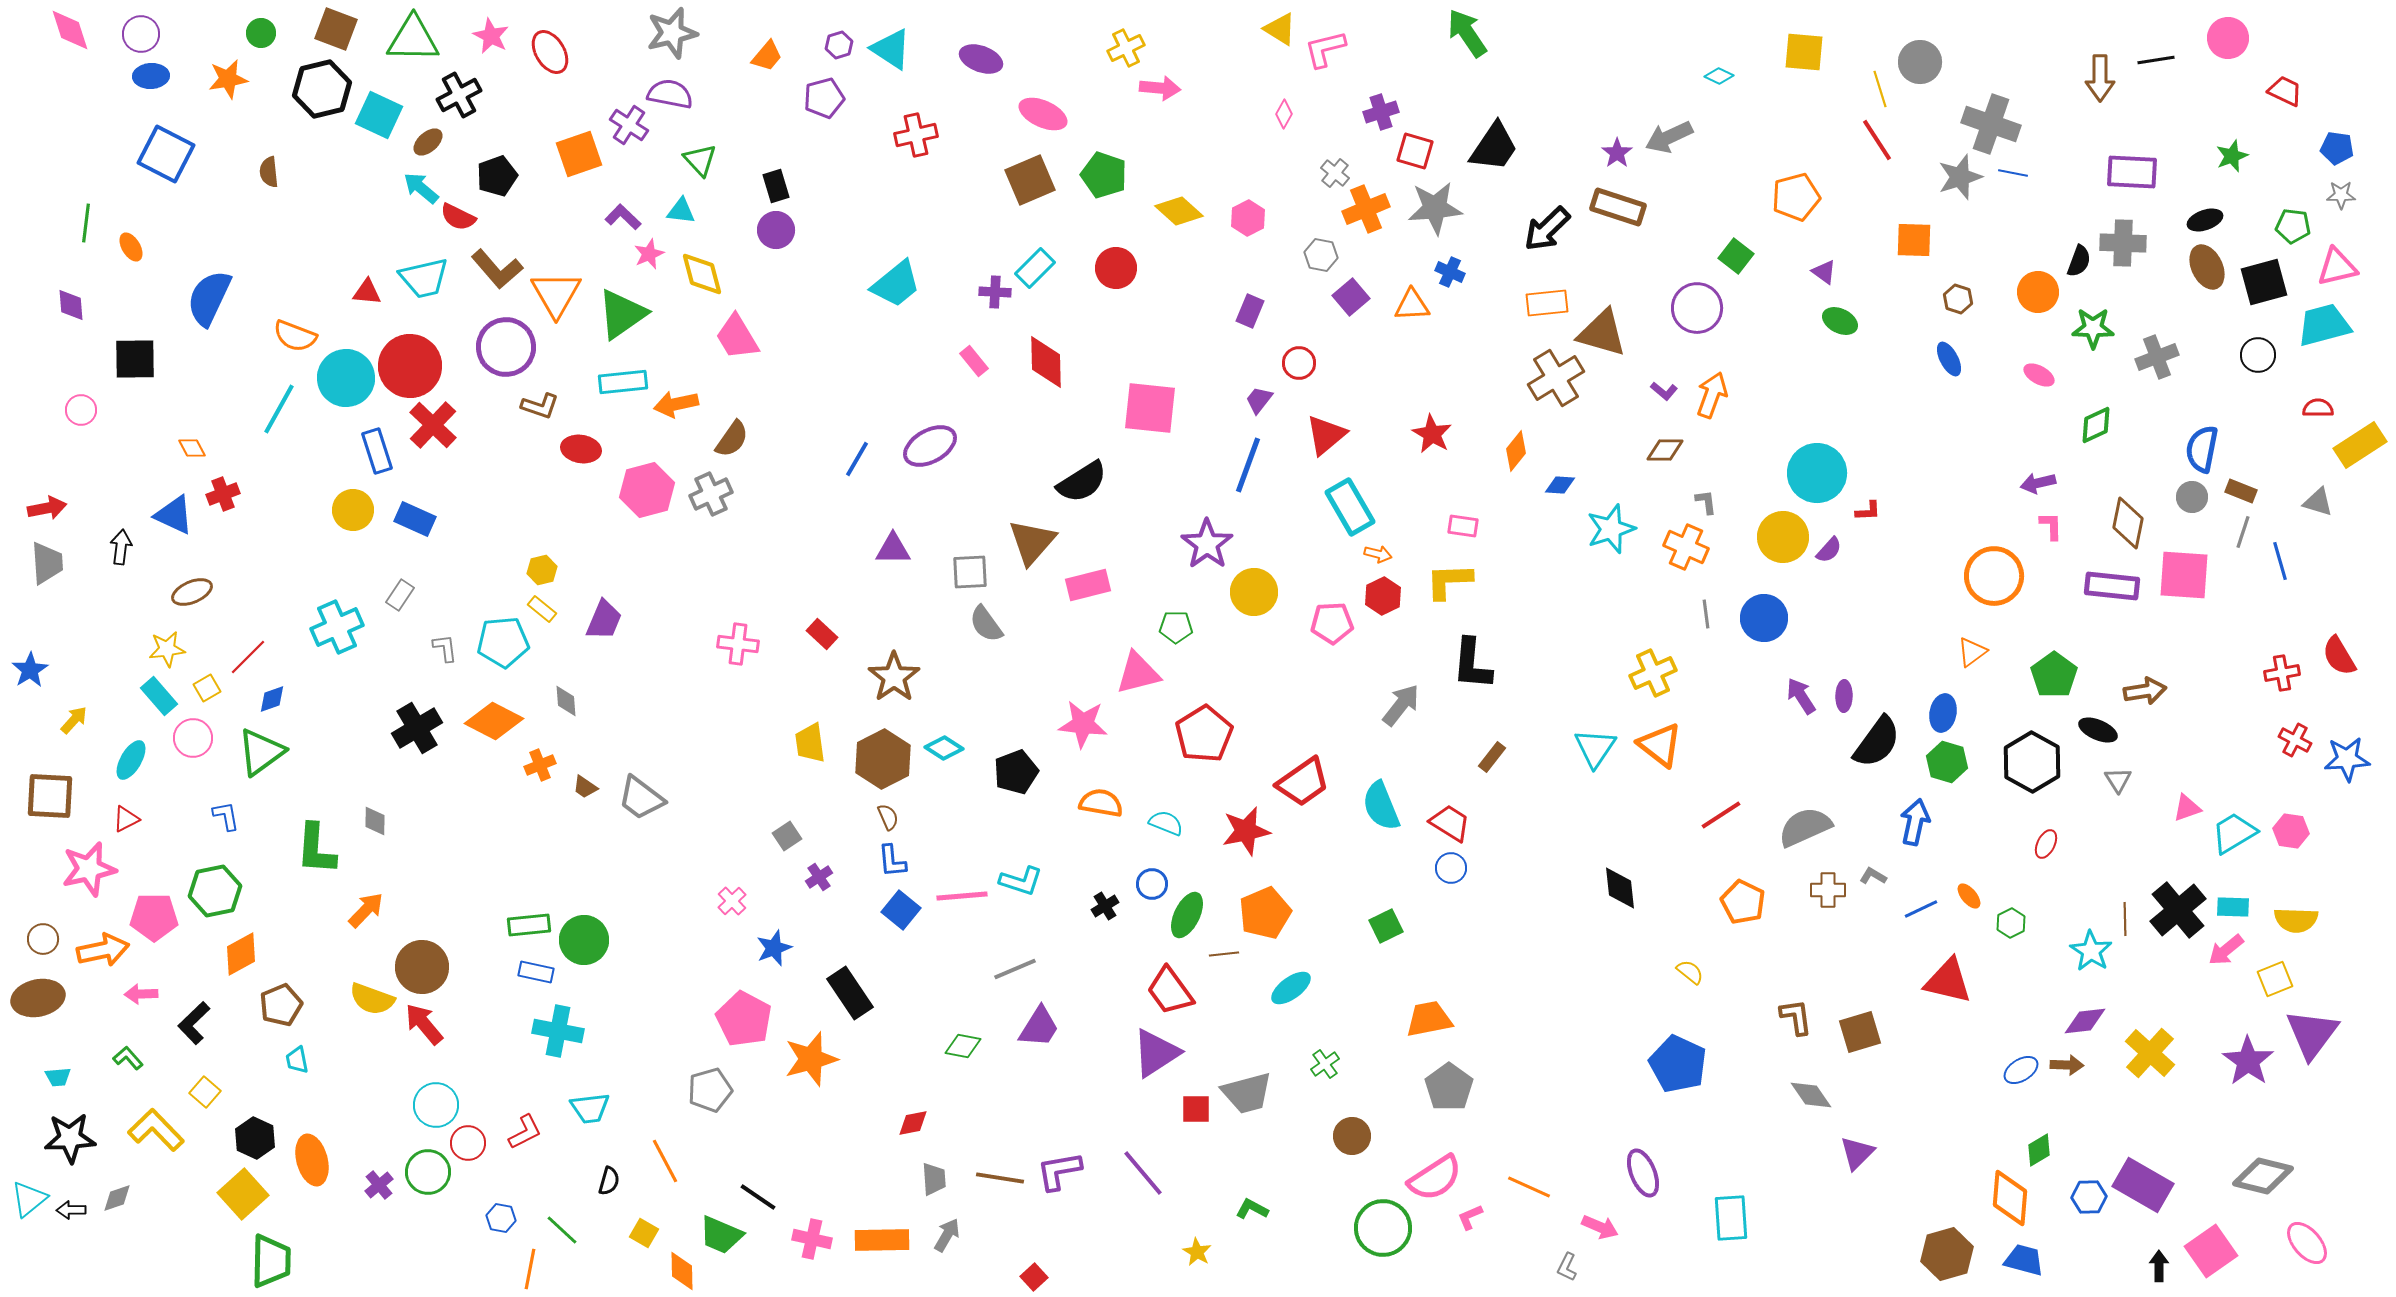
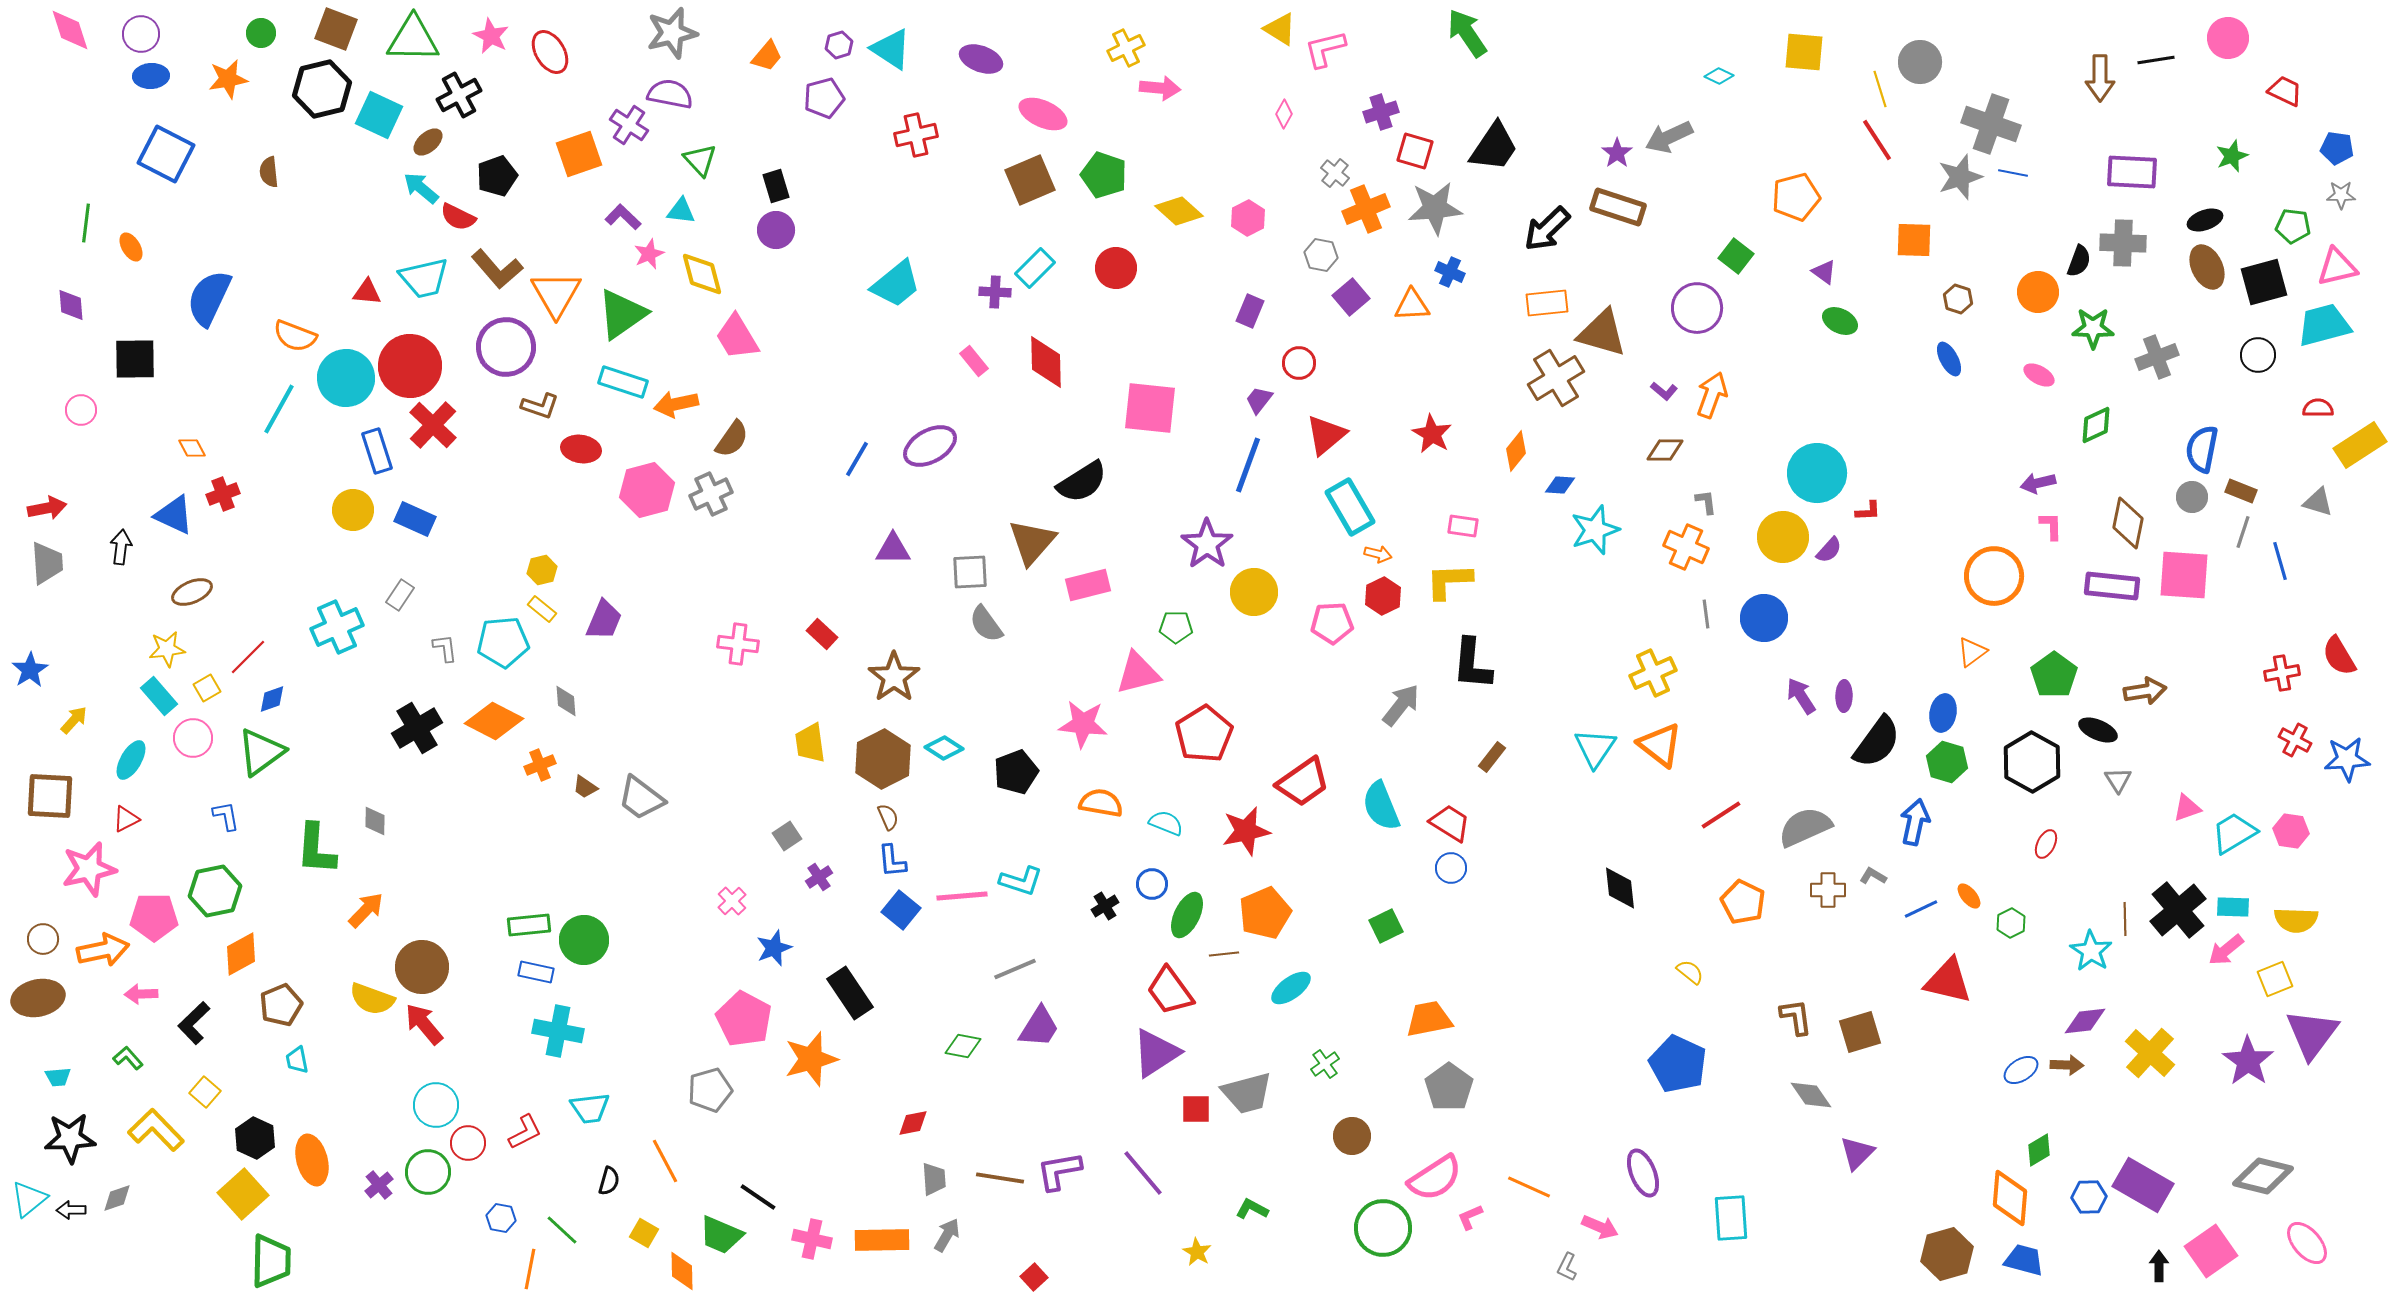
cyan rectangle at (623, 382): rotated 24 degrees clockwise
cyan star at (1611, 529): moved 16 px left, 1 px down
